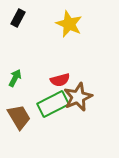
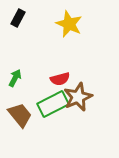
red semicircle: moved 1 px up
brown trapezoid: moved 1 px right, 2 px up; rotated 8 degrees counterclockwise
